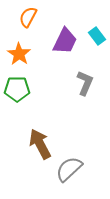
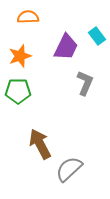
orange semicircle: rotated 60 degrees clockwise
purple trapezoid: moved 1 px right, 6 px down
orange star: moved 1 px right, 2 px down; rotated 20 degrees clockwise
green pentagon: moved 1 px right, 2 px down
